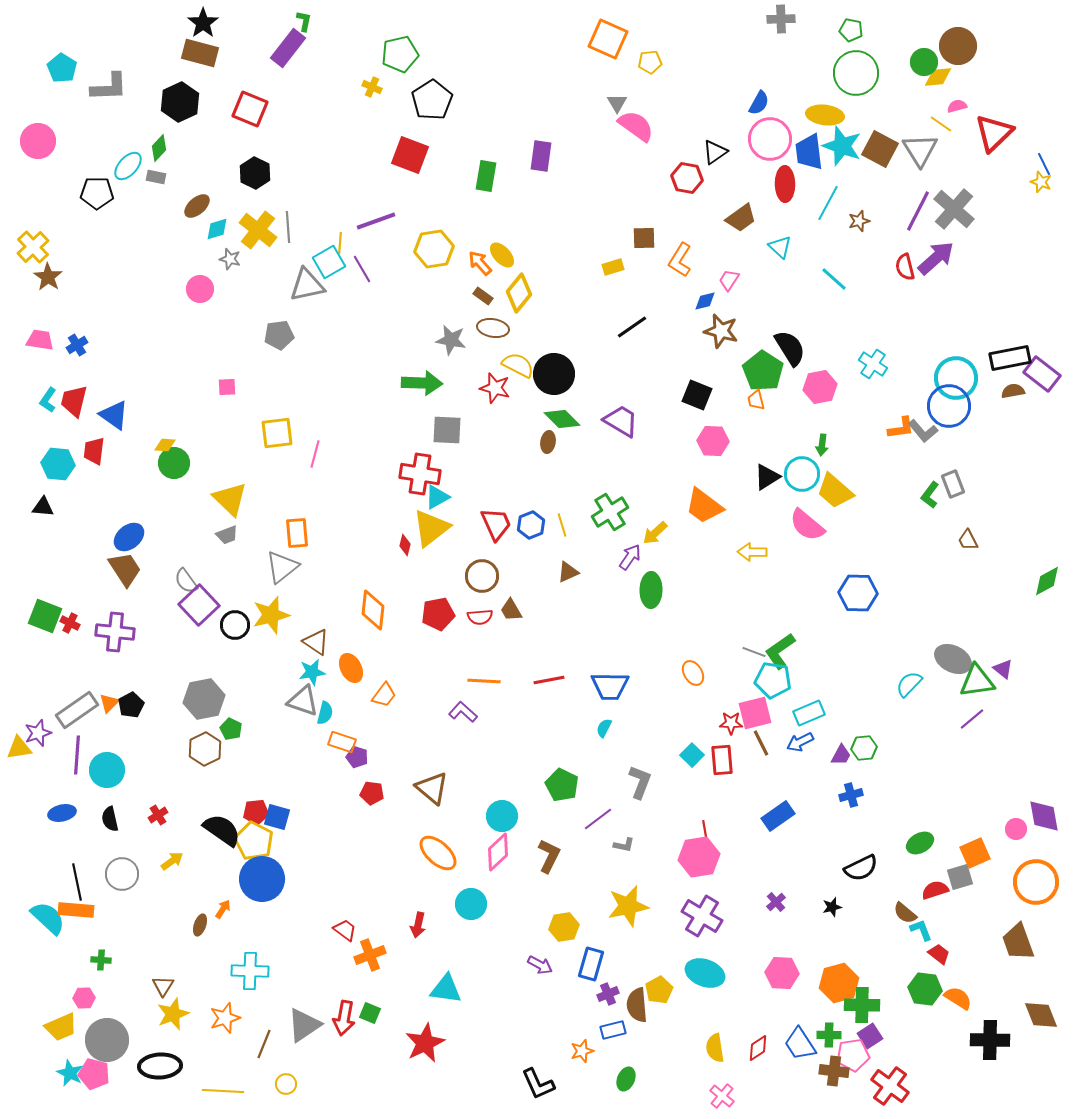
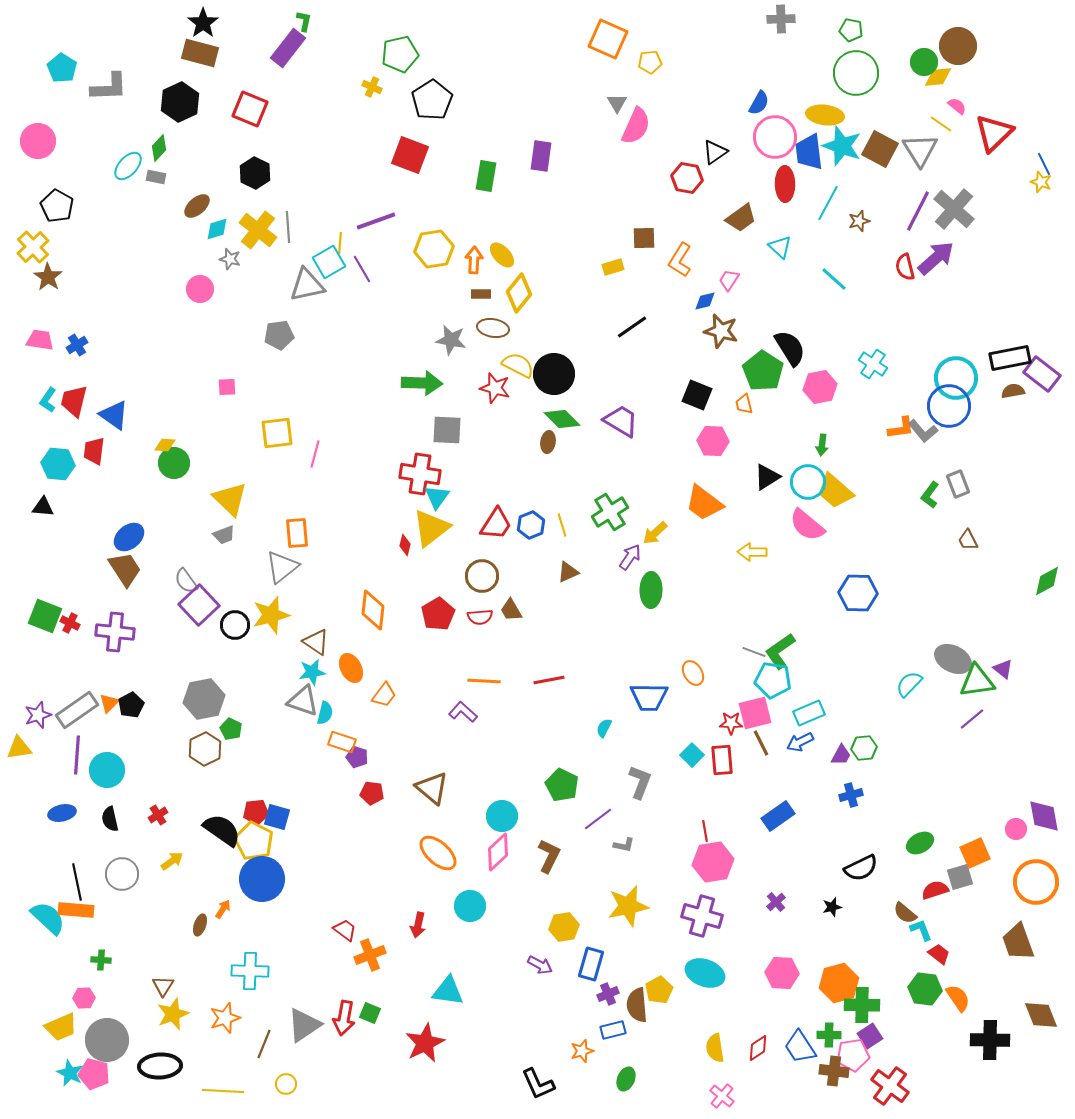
pink semicircle at (957, 106): rotated 54 degrees clockwise
pink semicircle at (636, 126): rotated 78 degrees clockwise
pink circle at (770, 139): moved 5 px right, 2 px up
black pentagon at (97, 193): moved 40 px left, 13 px down; rotated 28 degrees clockwise
orange arrow at (480, 263): moved 6 px left, 3 px up; rotated 44 degrees clockwise
brown rectangle at (483, 296): moved 2 px left, 2 px up; rotated 36 degrees counterclockwise
orange trapezoid at (756, 400): moved 12 px left, 4 px down
cyan circle at (802, 474): moved 6 px right, 8 px down
gray rectangle at (953, 484): moved 5 px right
cyan triangle at (437, 497): rotated 24 degrees counterclockwise
orange trapezoid at (704, 506): moved 3 px up
red trapezoid at (496, 524): rotated 57 degrees clockwise
gray trapezoid at (227, 535): moved 3 px left
red pentagon at (438, 614): rotated 20 degrees counterclockwise
blue trapezoid at (610, 686): moved 39 px right, 11 px down
purple star at (38, 733): moved 18 px up
pink hexagon at (699, 857): moved 14 px right, 5 px down
cyan circle at (471, 904): moved 1 px left, 2 px down
purple cross at (702, 916): rotated 15 degrees counterclockwise
cyan triangle at (446, 989): moved 2 px right, 2 px down
orange semicircle at (958, 998): rotated 24 degrees clockwise
blue trapezoid at (800, 1044): moved 3 px down
